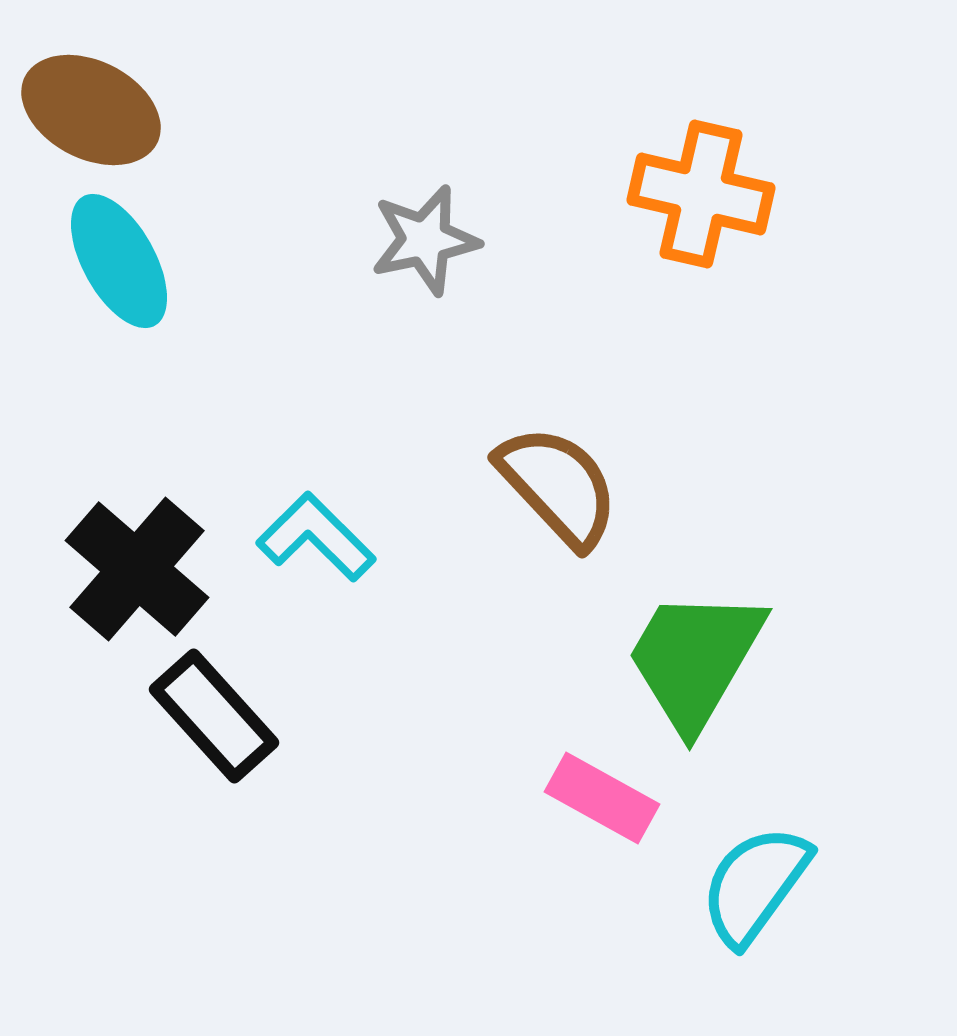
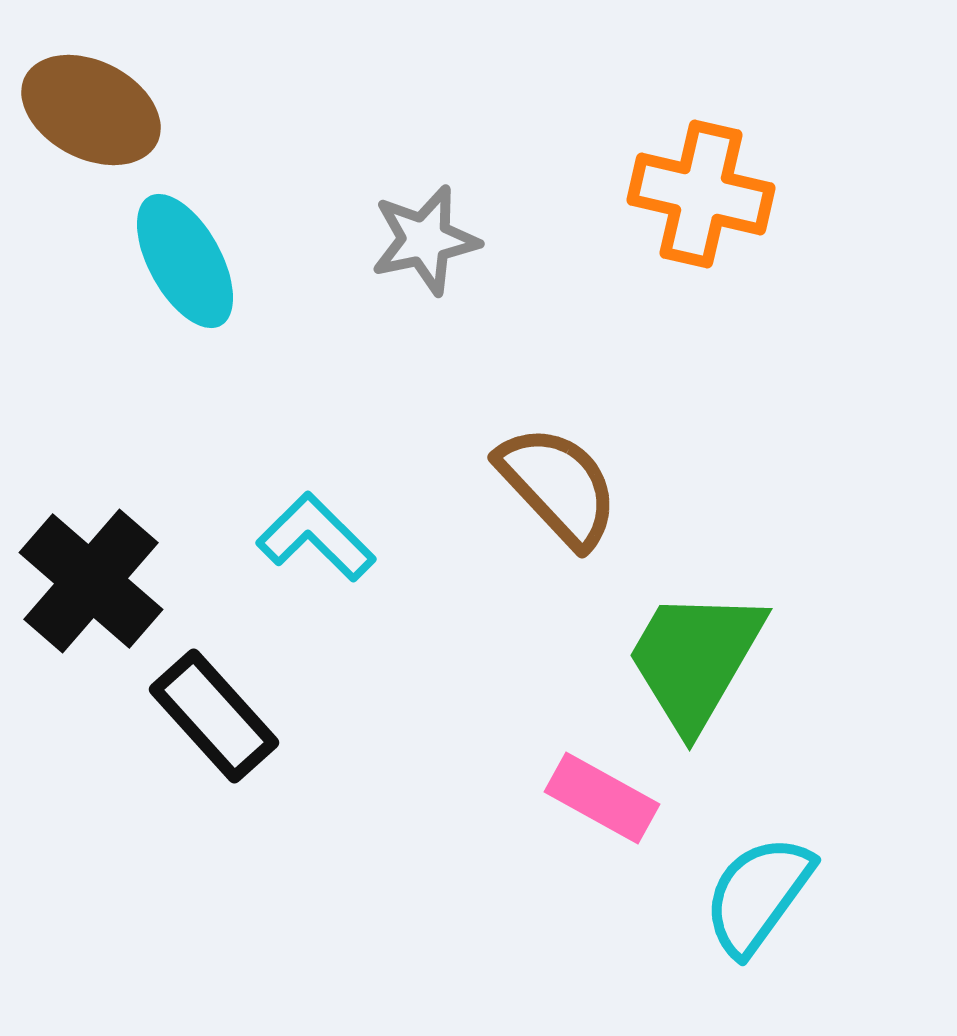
cyan ellipse: moved 66 px right
black cross: moved 46 px left, 12 px down
cyan semicircle: moved 3 px right, 10 px down
